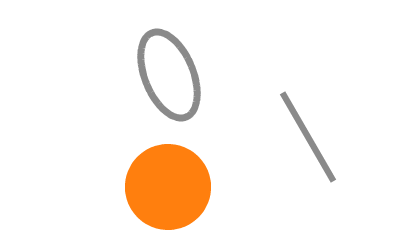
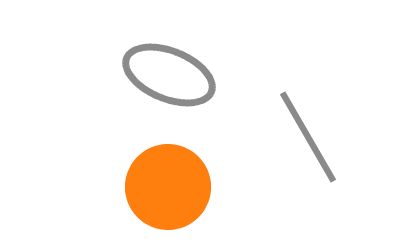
gray ellipse: rotated 46 degrees counterclockwise
